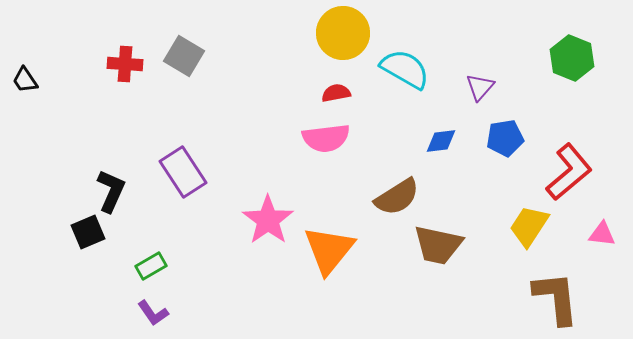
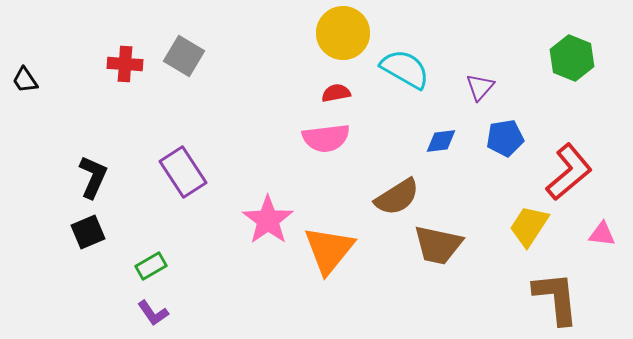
black L-shape: moved 18 px left, 14 px up
